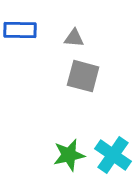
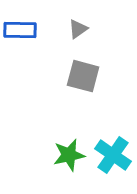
gray triangle: moved 4 px right, 9 px up; rotated 40 degrees counterclockwise
